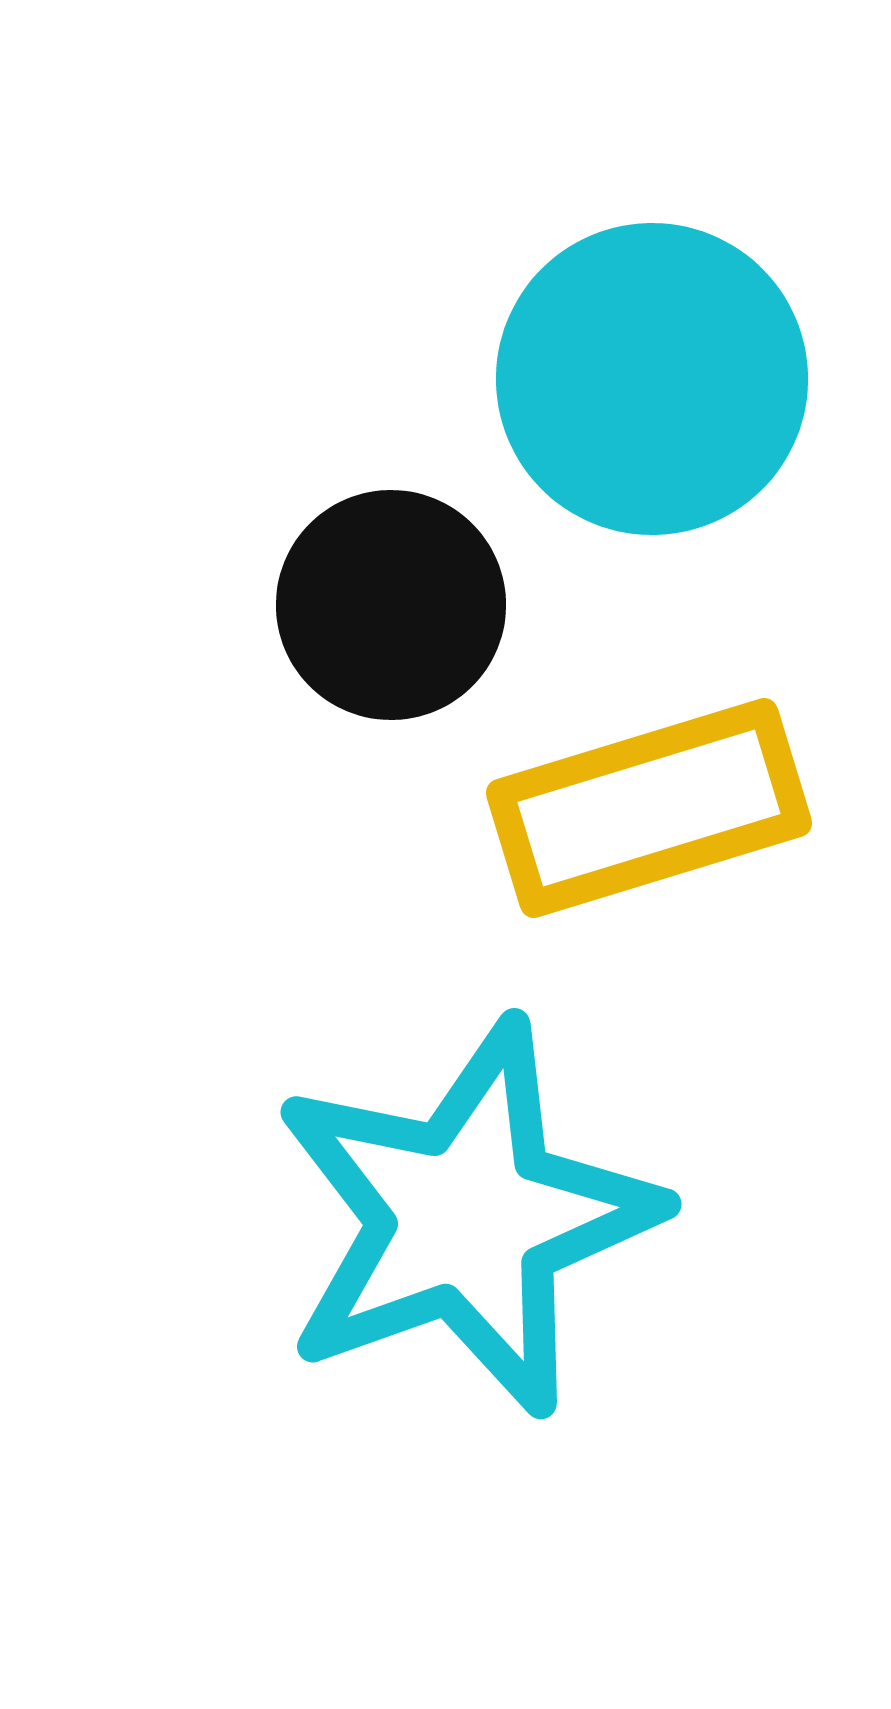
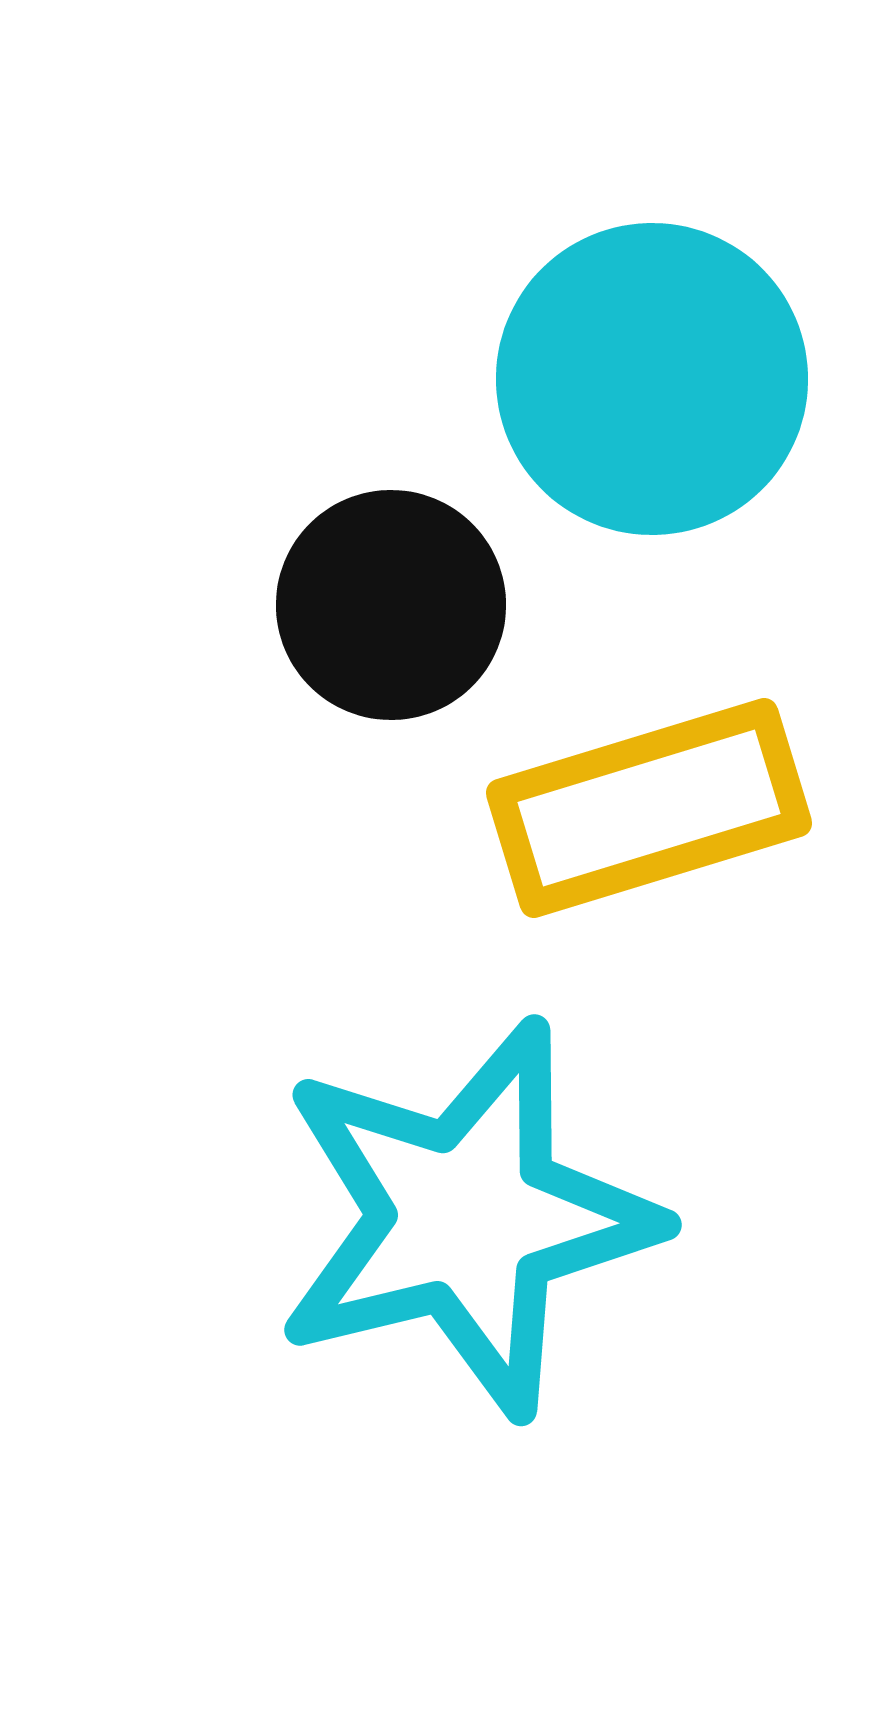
cyan star: rotated 6 degrees clockwise
